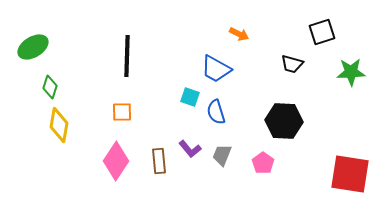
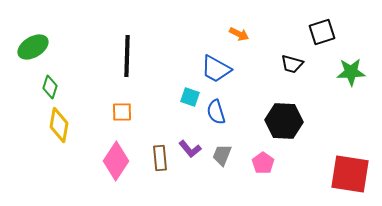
brown rectangle: moved 1 px right, 3 px up
